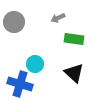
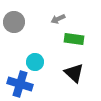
gray arrow: moved 1 px down
cyan circle: moved 2 px up
